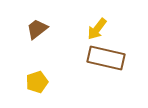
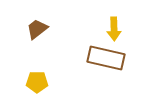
yellow arrow: moved 17 px right; rotated 40 degrees counterclockwise
yellow pentagon: rotated 20 degrees clockwise
